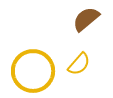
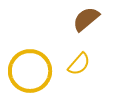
yellow circle: moved 3 px left
